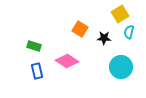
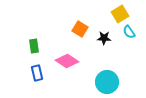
cyan semicircle: rotated 48 degrees counterclockwise
green rectangle: rotated 64 degrees clockwise
cyan circle: moved 14 px left, 15 px down
blue rectangle: moved 2 px down
